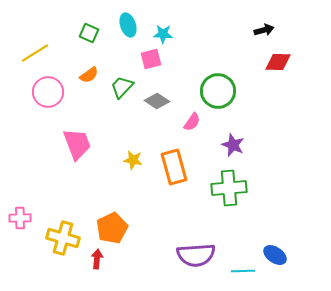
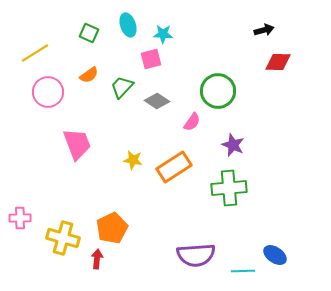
orange rectangle: rotated 72 degrees clockwise
